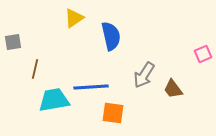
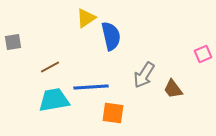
yellow triangle: moved 12 px right
brown line: moved 15 px right, 2 px up; rotated 48 degrees clockwise
